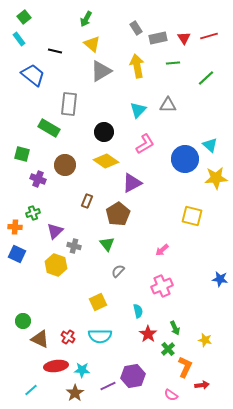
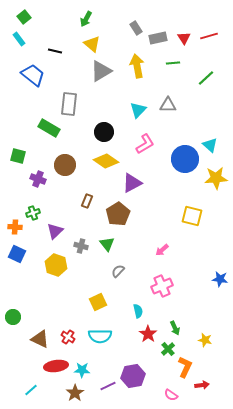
green square at (22, 154): moved 4 px left, 2 px down
gray cross at (74, 246): moved 7 px right
green circle at (23, 321): moved 10 px left, 4 px up
